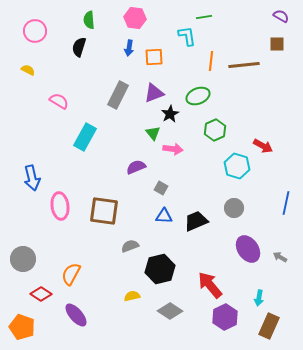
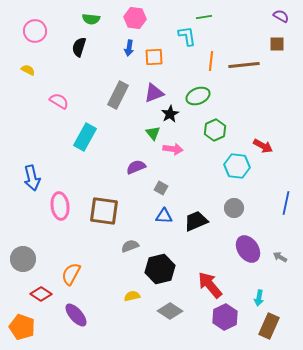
green semicircle at (89, 20): moved 2 px right, 1 px up; rotated 78 degrees counterclockwise
cyan hexagon at (237, 166): rotated 10 degrees counterclockwise
